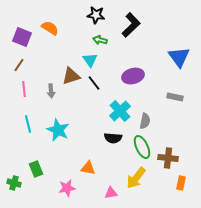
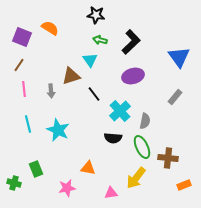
black L-shape: moved 17 px down
black line: moved 11 px down
gray rectangle: rotated 63 degrees counterclockwise
orange rectangle: moved 3 px right, 2 px down; rotated 56 degrees clockwise
